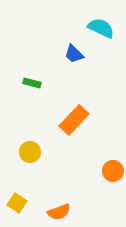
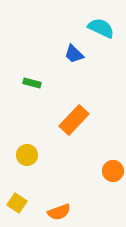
yellow circle: moved 3 px left, 3 px down
